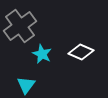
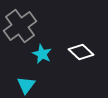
white diamond: rotated 20 degrees clockwise
